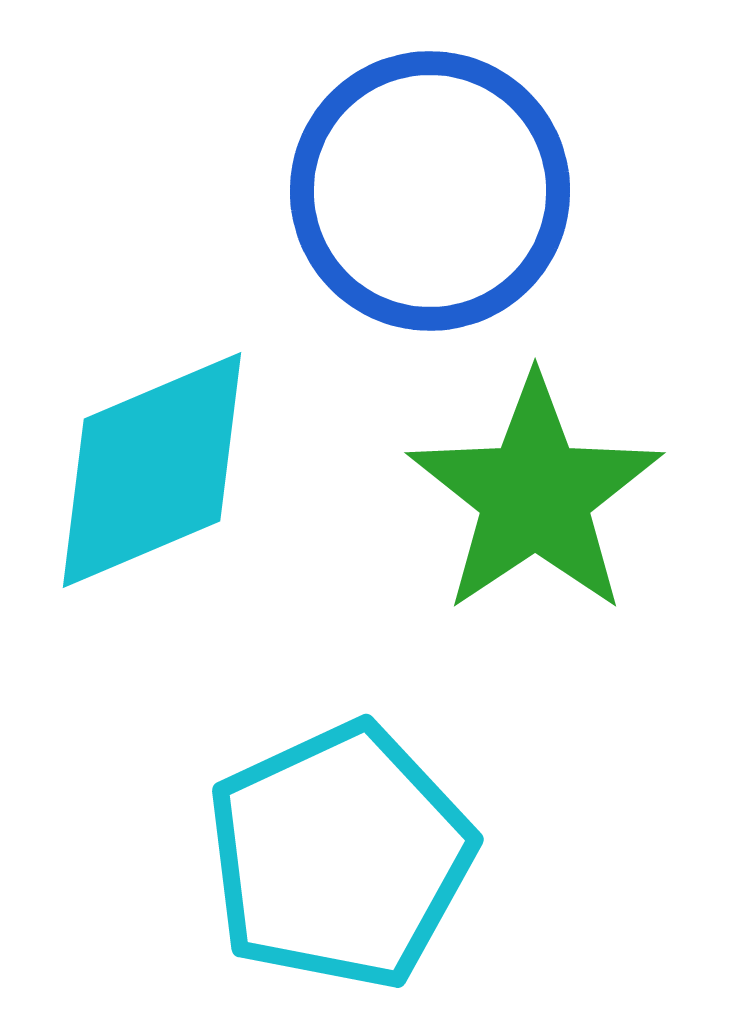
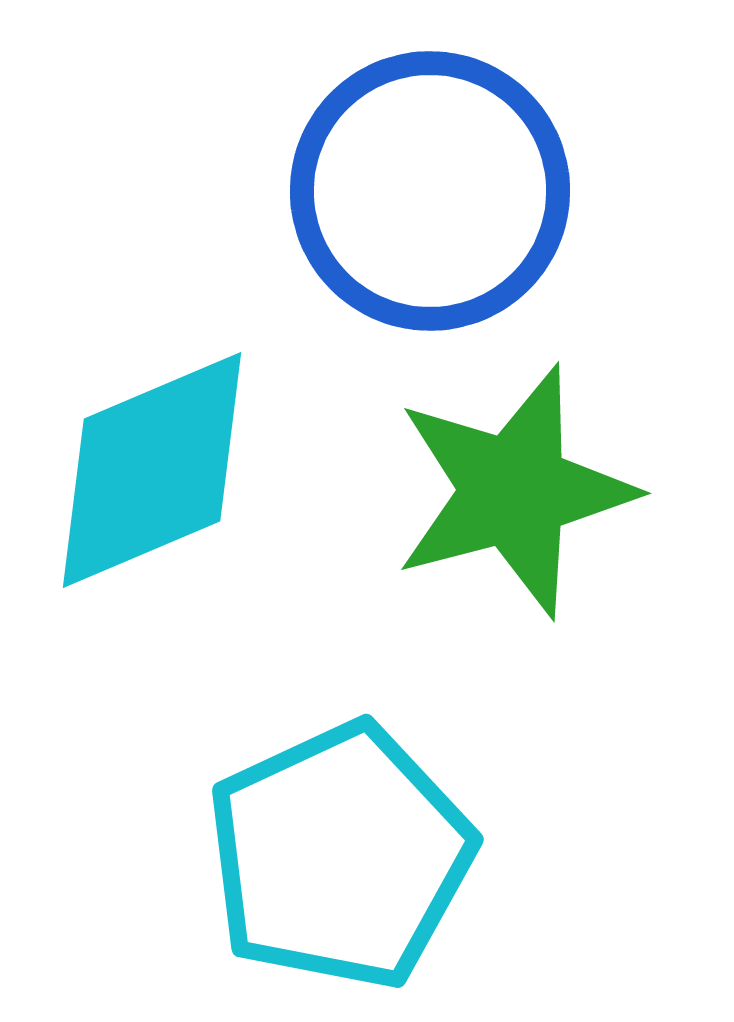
green star: moved 21 px left, 4 px up; rotated 19 degrees clockwise
